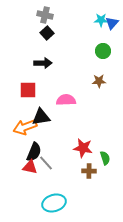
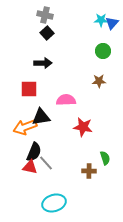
red square: moved 1 px right, 1 px up
red star: moved 21 px up
